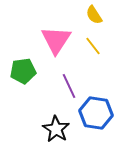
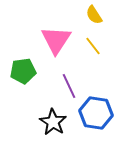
black star: moved 3 px left, 7 px up
